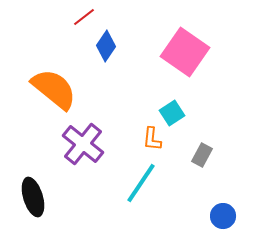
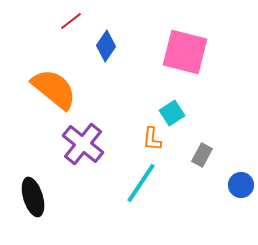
red line: moved 13 px left, 4 px down
pink square: rotated 21 degrees counterclockwise
blue circle: moved 18 px right, 31 px up
